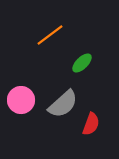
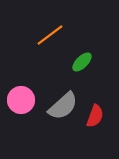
green ellipse: moved 1 px up
gray semicircle: moved 2 px down
red semicircle: moved 4 px right, 8 px up
